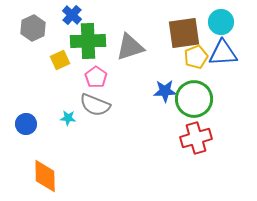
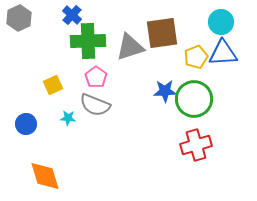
gray hexagon: moved 14 px left, 10 px up
brown square: moved 22 px left
yellow square: moved 7 px left, 25 px down
red cross: moved 7 px down
orange diamond: rotated 16 degrees counterclockwise
